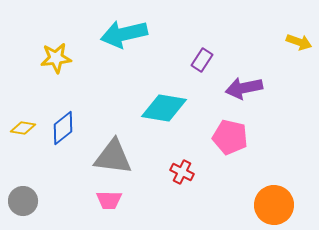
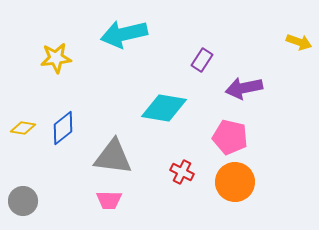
orange circle: moved 39 px left, 23 px up
